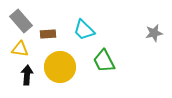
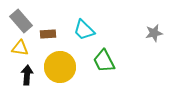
yellow triangle: moved 1 px up
